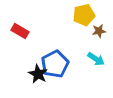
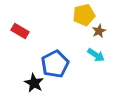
brown star: rotated 16 degrees counterclockwise
cyan arrow: moved 4 px up
black star: moved 4 px left, 9 px down
